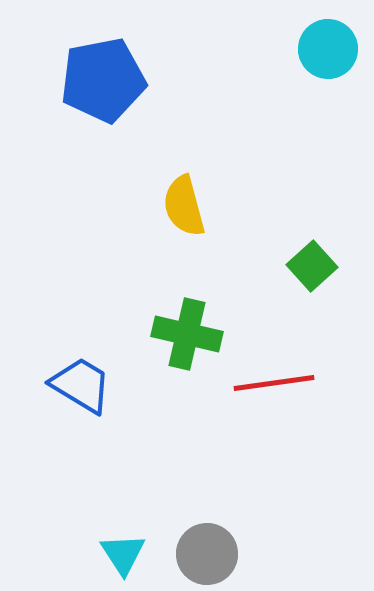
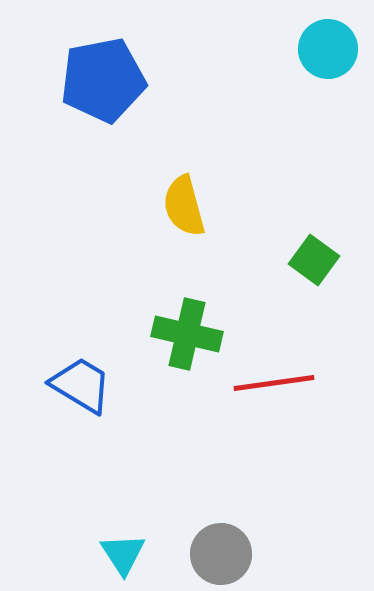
green square: moved 2 px right, 6 px up; rotated 12 degrees counterclockwise
gray circle: moved 14 px right
